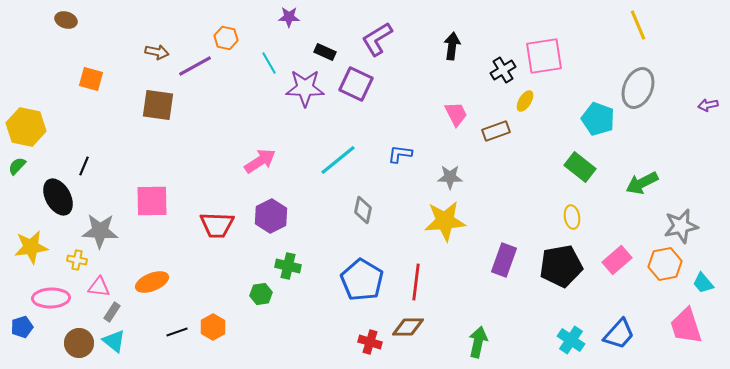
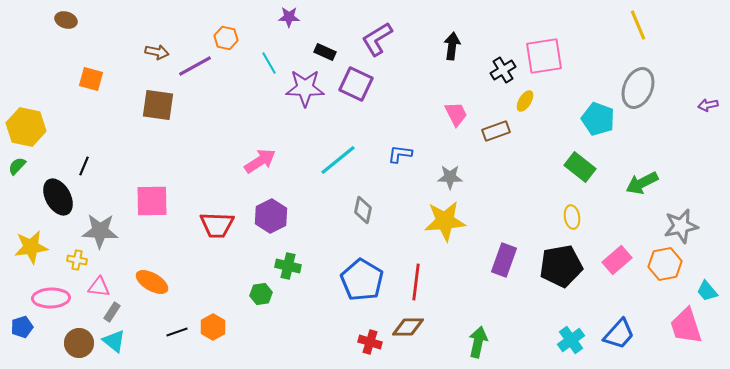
orange ellipse at (152, 282): rotated 52 degrees clockwise
cyan trapezoid at (703, 283): moved 4 px right, 8 px down
cyan cross at (571, 340): rotated 20 degrees clockwise
